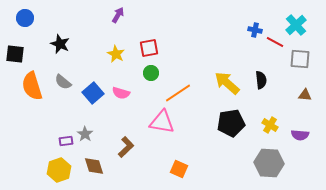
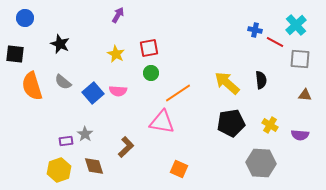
pink semicircle: moved 3 px left, 2 px up; rotated 12 degrees counterclockwise
gray hexagon: moved 8 px left
